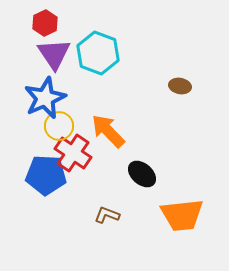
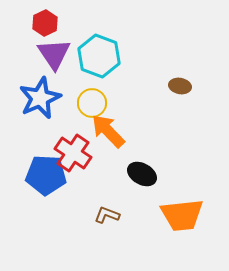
cyan hexagon: moved 1 px right, 3 px down
blue star: moved 5 px left
yellow circle: moved 33 px right, 23 px up
black ellipse: rotated 12 degrees counterclockwise
